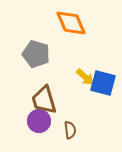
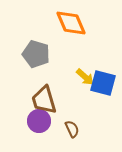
brown semicircle: moved 2 px right, 1 px up; rotated 18 degrees counterclockwise
